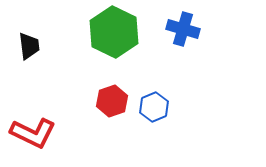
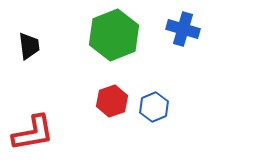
green hexagon: moved 3 px down; rotated 12 degrees clockwise
red L-shape: rotated 36 degrees counterclockwise
